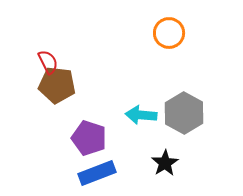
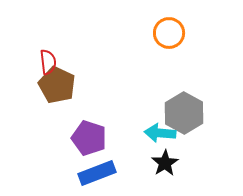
red semicircle: rotated 20 degrees clockwise
brown pentagon: rotated 18 degrees clockwise
cyan arrow: moved 19 px right, 18 px down
